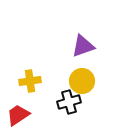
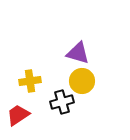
purple triangle: moved 5 px left, 7 px down; rotated 35 degrees clockwise
black cross: moved 7 px left
